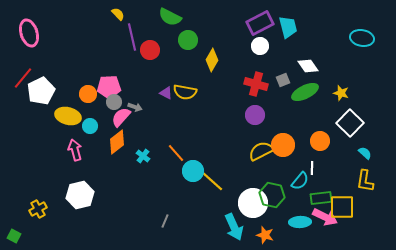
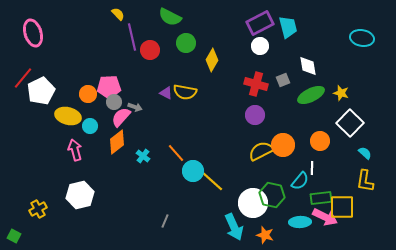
pink ellipse at (29, 33): moved 4 px right
green circle at (188, 40): moved 2 px left, 3 px down
white diamond at (308, 66): rotated 25 degrees clockwise
green ellipse at (305, 92): moved 6 px right, 3 px down
